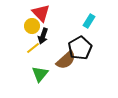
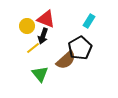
red triangle: moved 5 px right, 6 px down; rotated 24 degrees counterclockwise
yellow circle: moved 5 px left
green triangle: rotated 18 degrees counterclockwise
